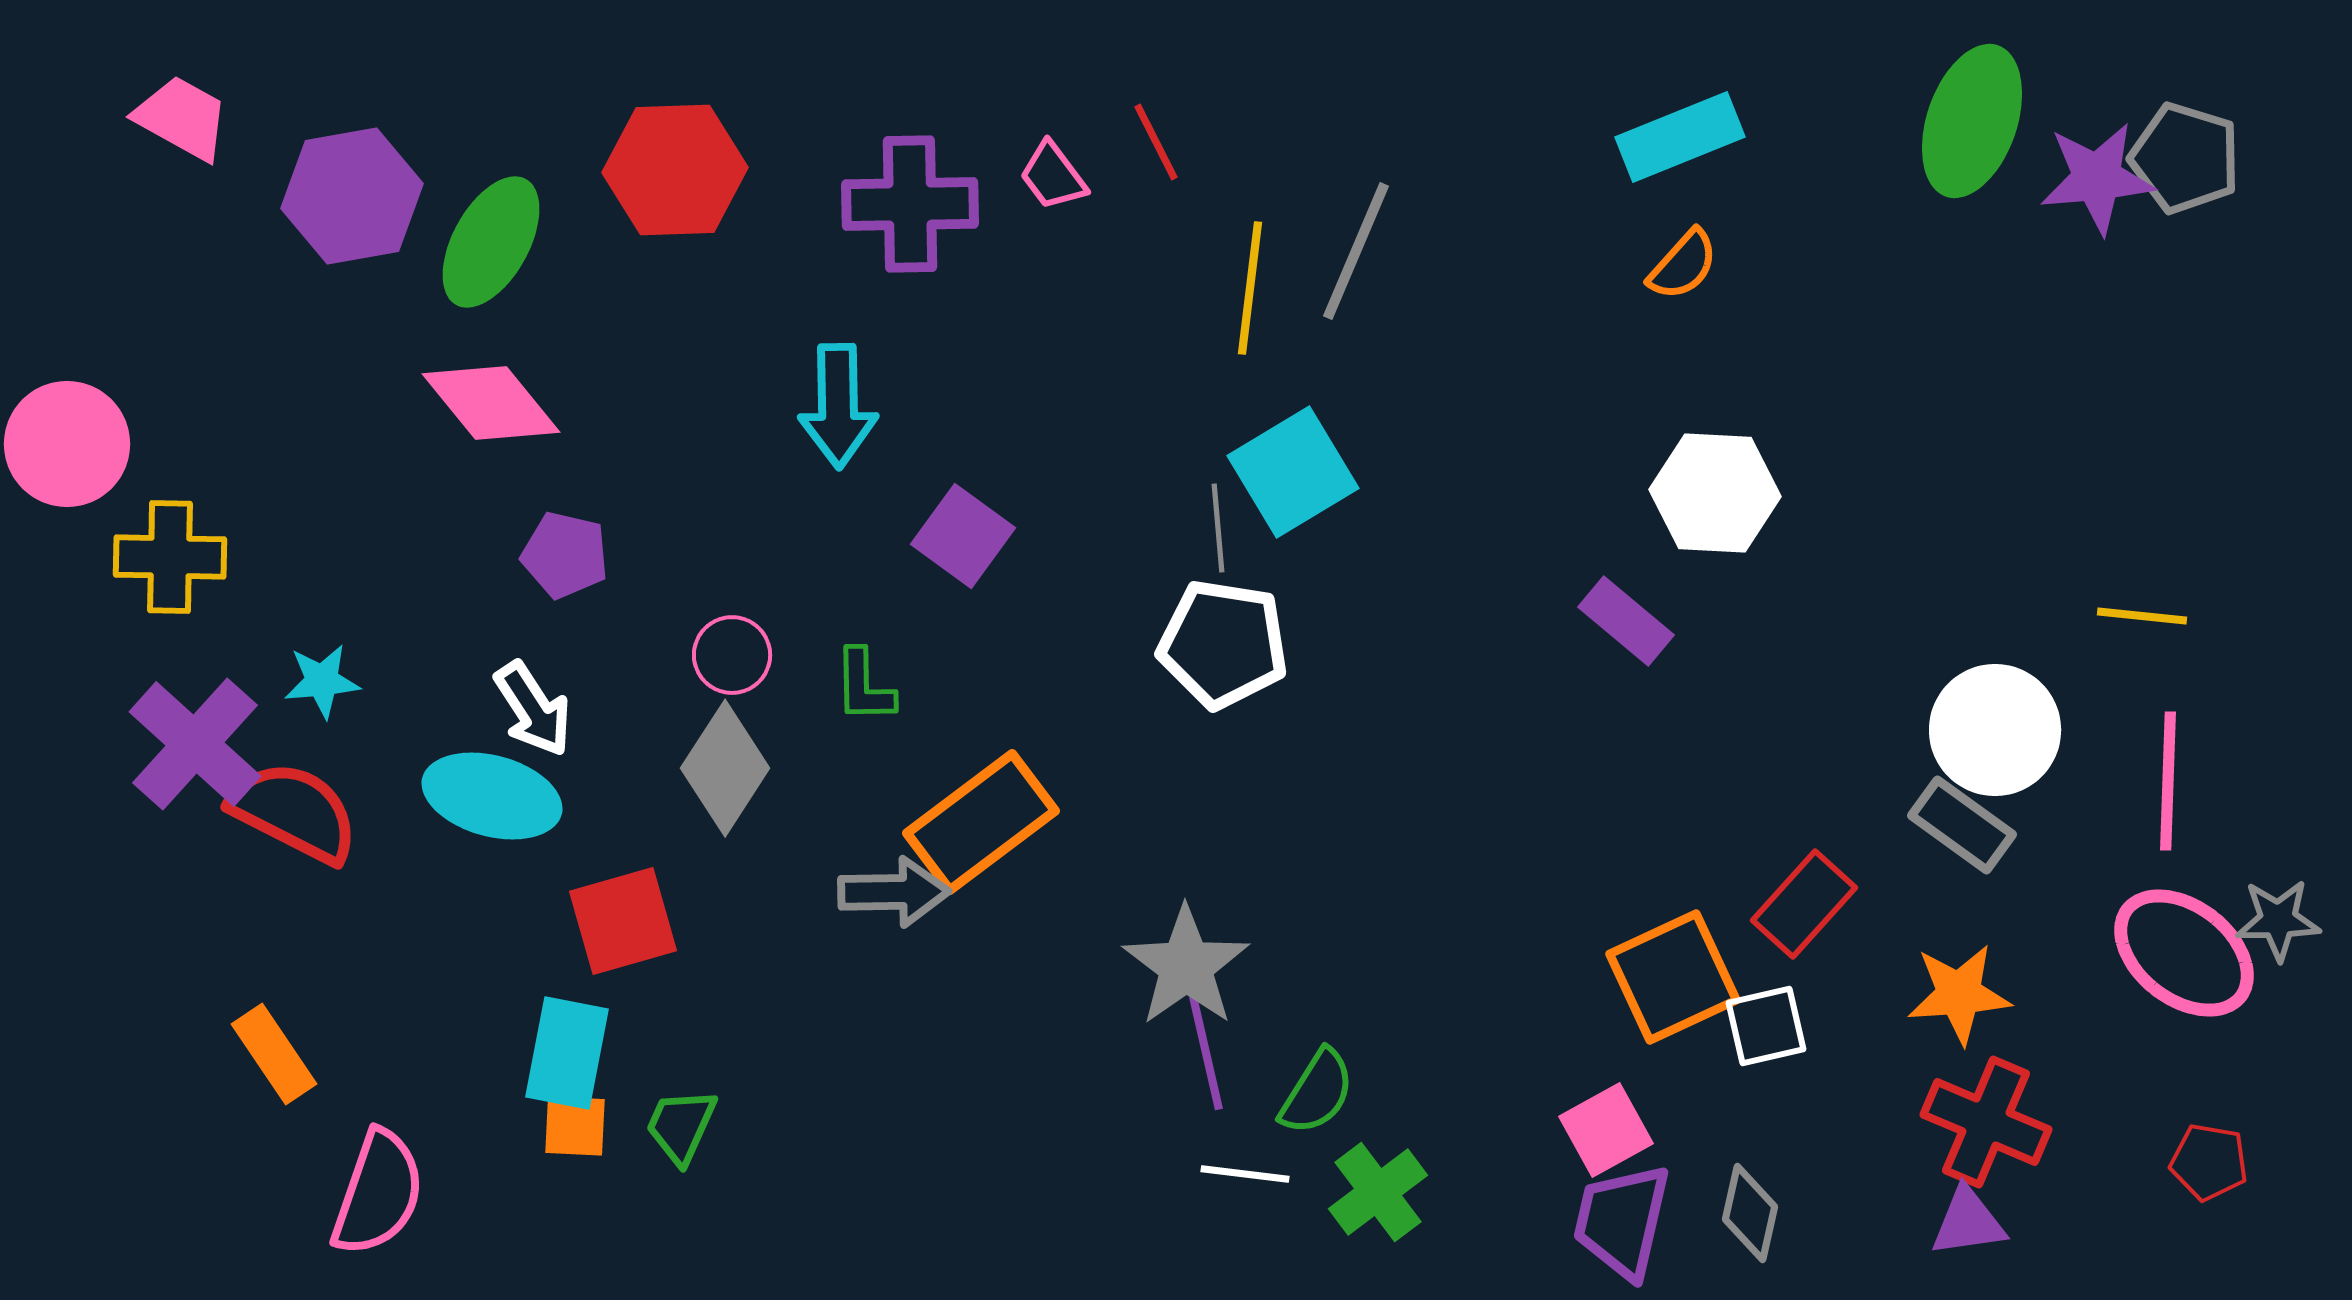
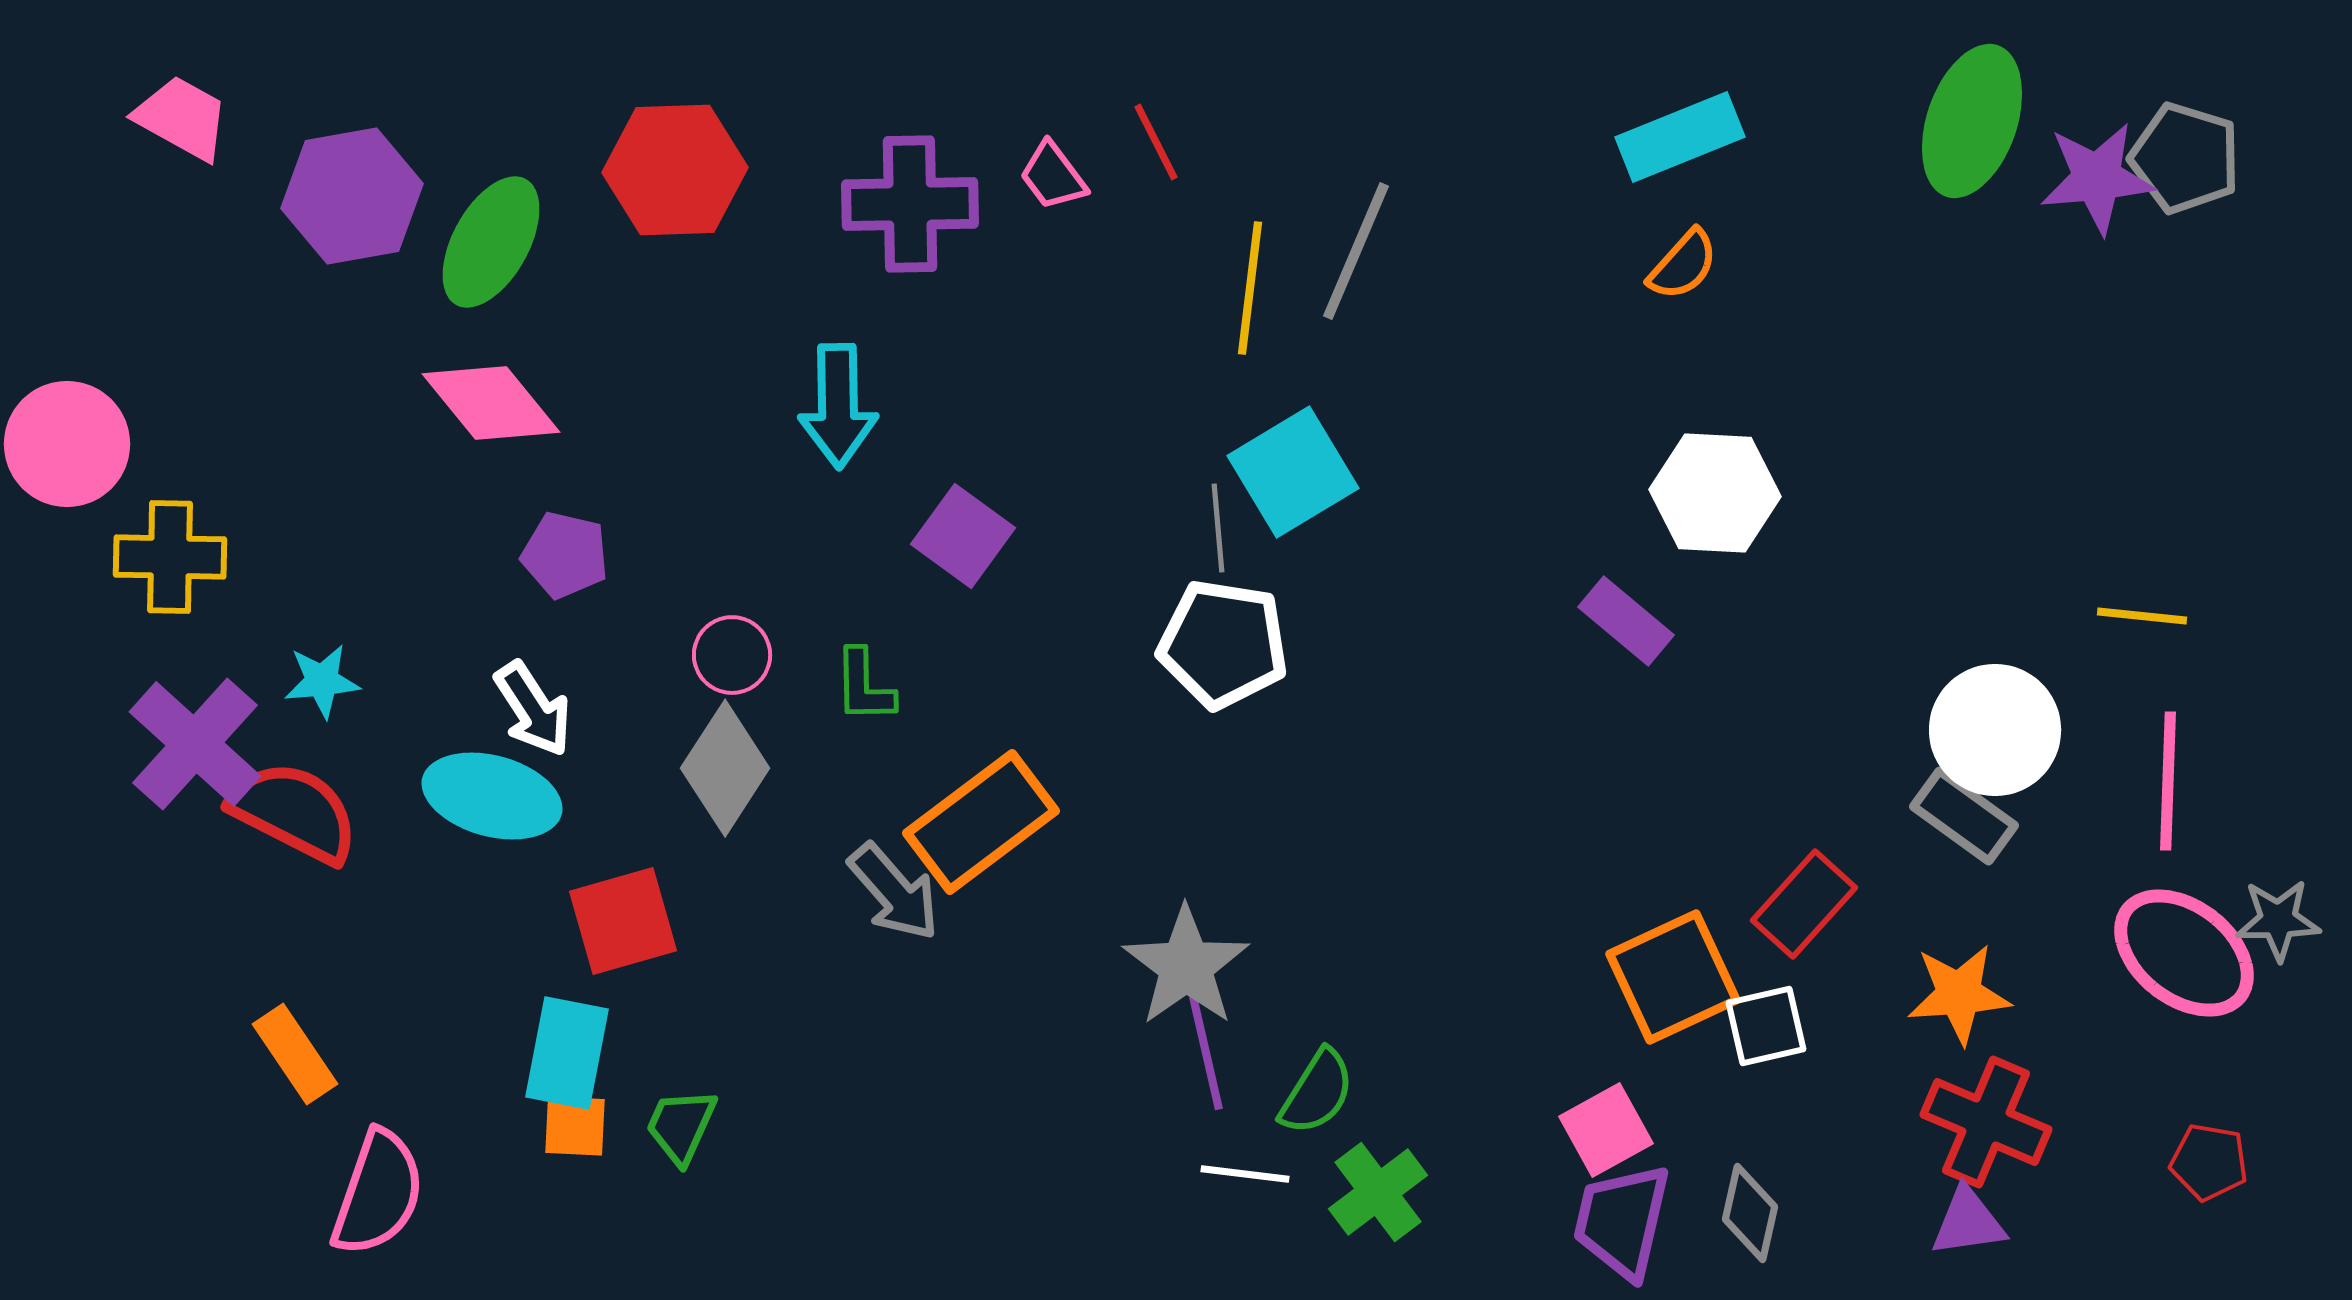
gray rectangle at (1962, 825): moved 2 px right, 9 px up
gray arrow at (894, 892): rotated 50 degrees clockwise
orange rectangle at (274, 1054): moved 21 px right
